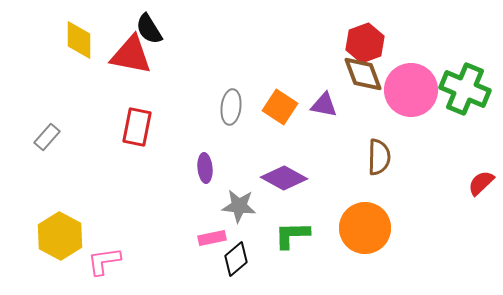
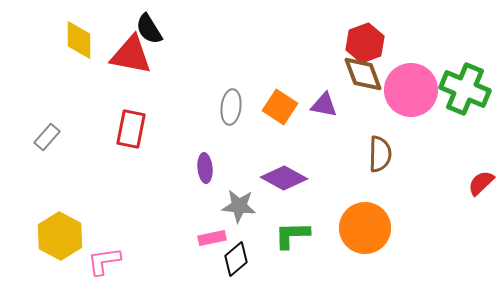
red rectangle: moved 6 px left, 2 px down
brown semicircle: moved 1 px right, 3 px up
